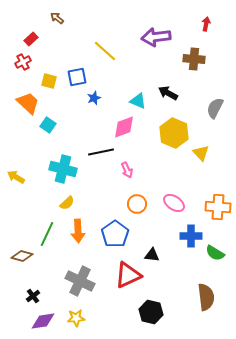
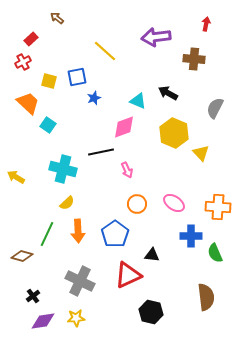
green semicircle: rotated 36 degrees clockwise
